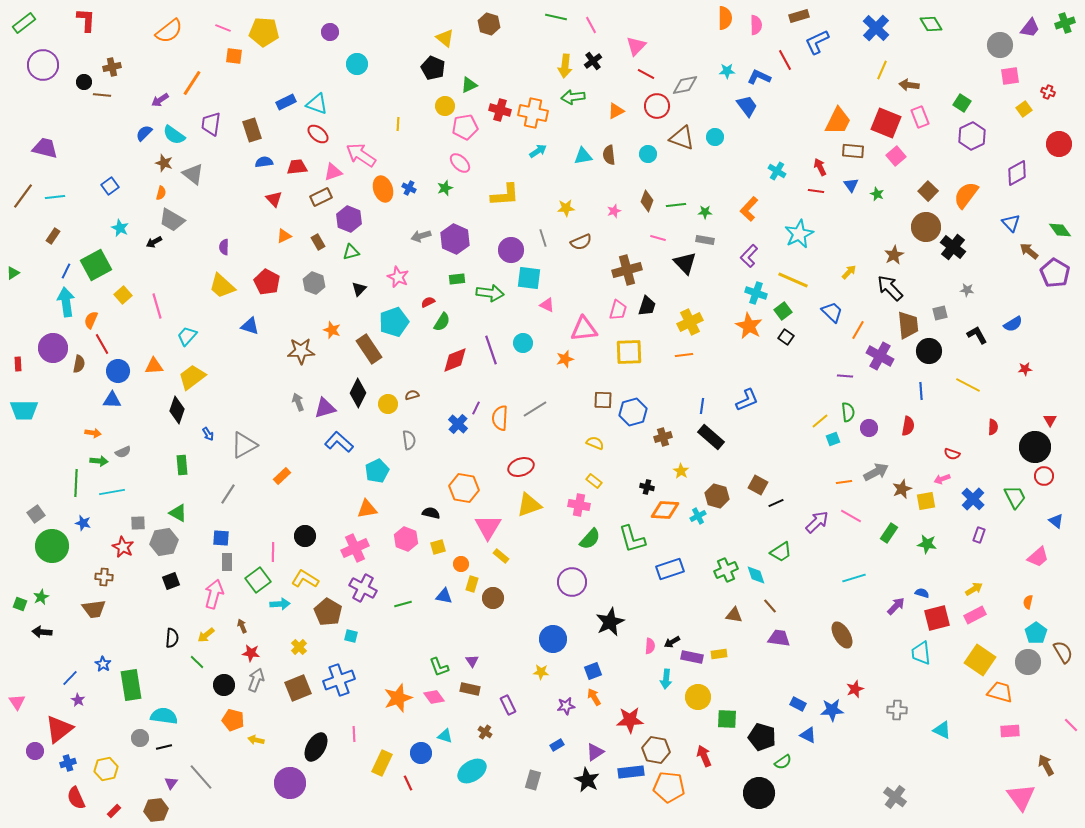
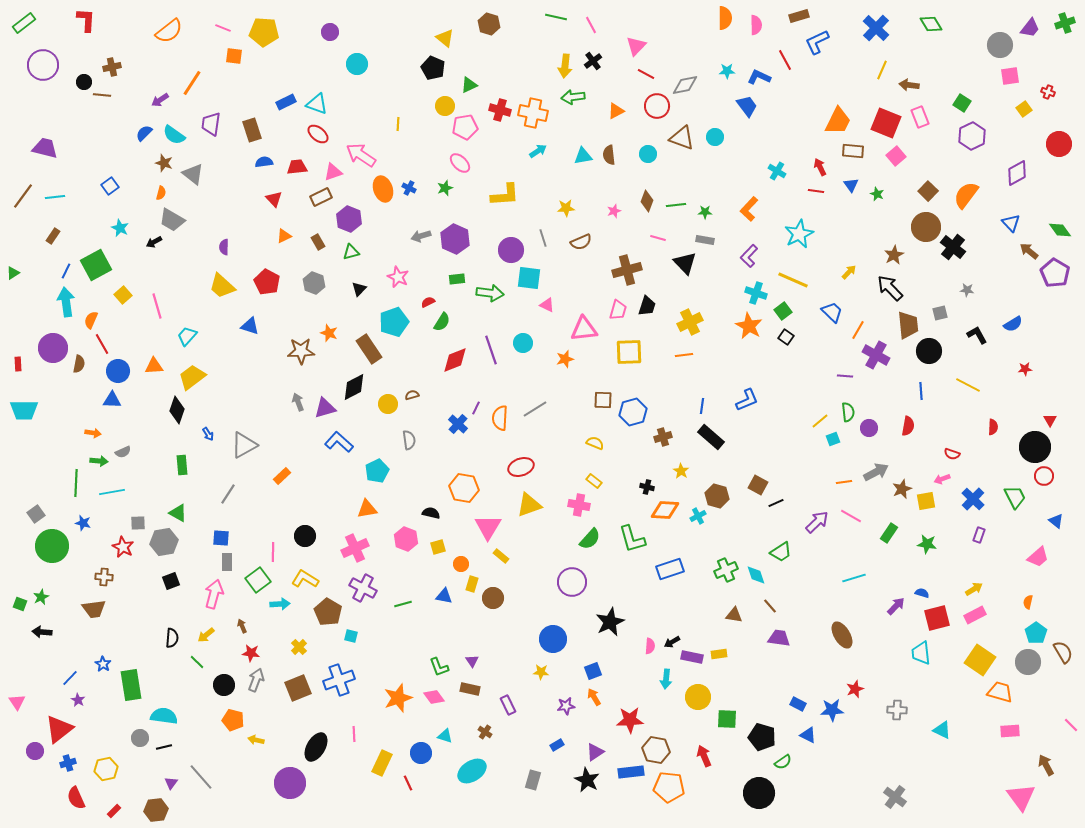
orange star at (332, 330): moved 3 px left, 3 px down
purple cross at (880, 356): moved 4 px left, 1 px up
black diamond at (358, 393): moved 4 px left, 6 px up; rotated 36 degrees clockwise
